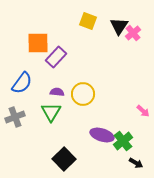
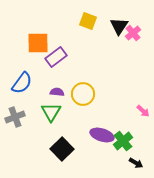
purple rectangle: rotated 10 degrees clockwise
black square: moved 2 px left, 10 px up
